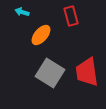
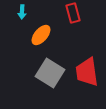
cyan arrow: rotated 104 degrees counterclockwise
red rectangle: moved 2 px right, 3 px up
